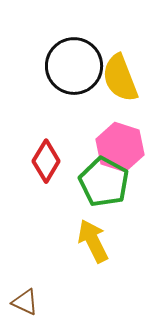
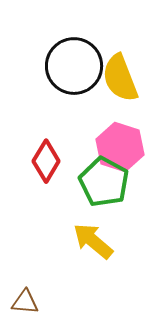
yellow arrow: rotated 24 degrees counterclockwise
brown triangle: rotated 20 degrees counterclockwise
